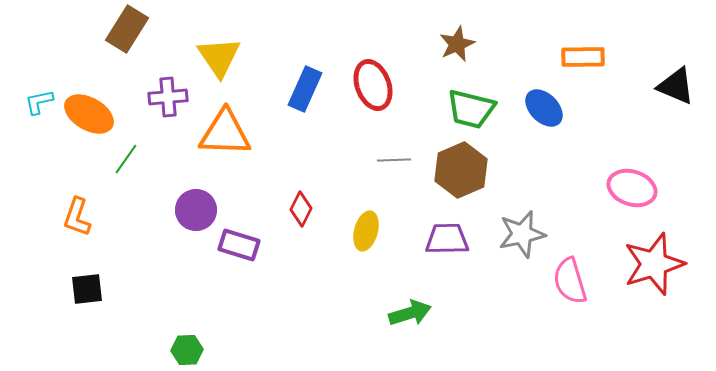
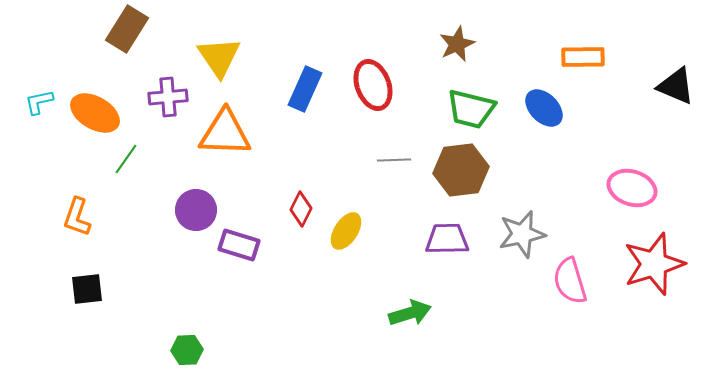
orange ellipse: moved 6 px right, 1 px up
brown hexagon: rotated 16 degrees clockwise
yellow ellipse: moved 20 px left; rotated 18 degrees clockwise
